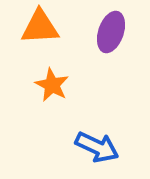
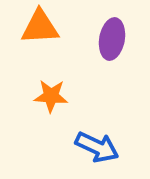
purple ellipse: moved 1 px right, 7 px down; rotated 9 degrees counterclockwise
orange star: moved 1 px left, 11 px down; rotated 24 degrees counterclockwise
